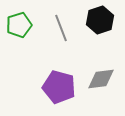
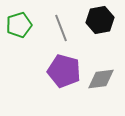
black hexagon: rotated 8 degrees clockwise
purple pentagon: moved 5 px right, 16 px up
